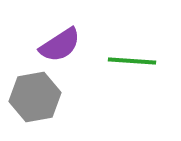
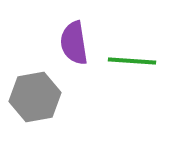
purple semicircle: moved 14 px right, 2 px up; rotated 114 degrees clockwise
